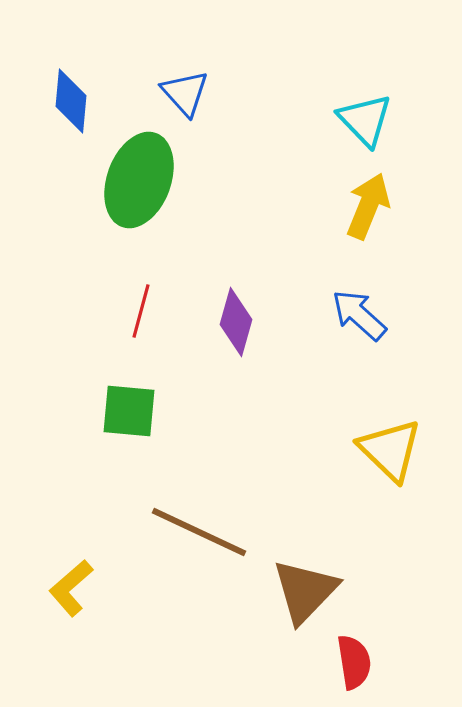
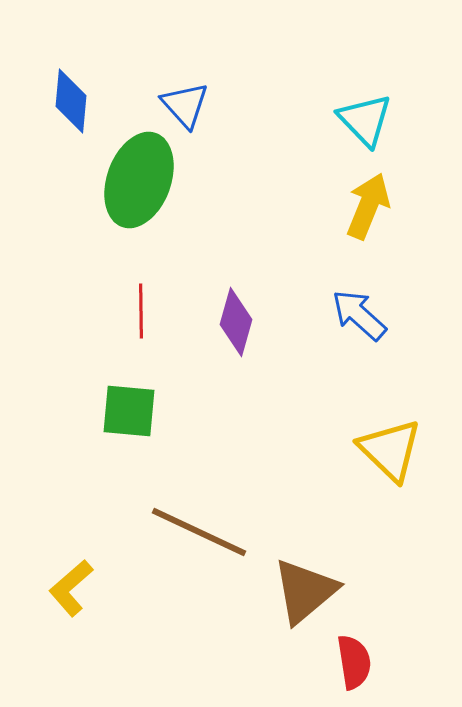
blue triangle: moved 12 px down
red line: rotated 16 degrees counterclockwise
brown triangle: rotated 6 degrees clockwise
